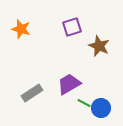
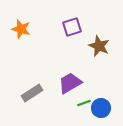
purple trapezoid: moved 1 px right, 1 px up
green line: rotated 48 degrees counterclockwise
